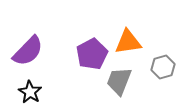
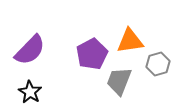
orange triangle: moved 2 px right, 1 px up
purple semicircle: moved 2 px right, 1 px up
gray hexagon: moved 5 px left, 3 px up
